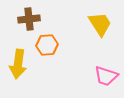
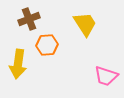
brown cross: rotated 15 degrees counterclockwise
yellow trapezoid: moved 15 px left
